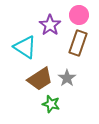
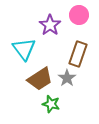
brown rectangle: moved 11 px down
cyan triangle: moved 1 px left, 2 px down; rotated 20 degrees clockwise
